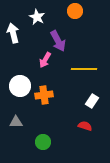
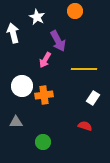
white circle: moved 2 px right
white rectangle: moved 1 px right, 3 px up
